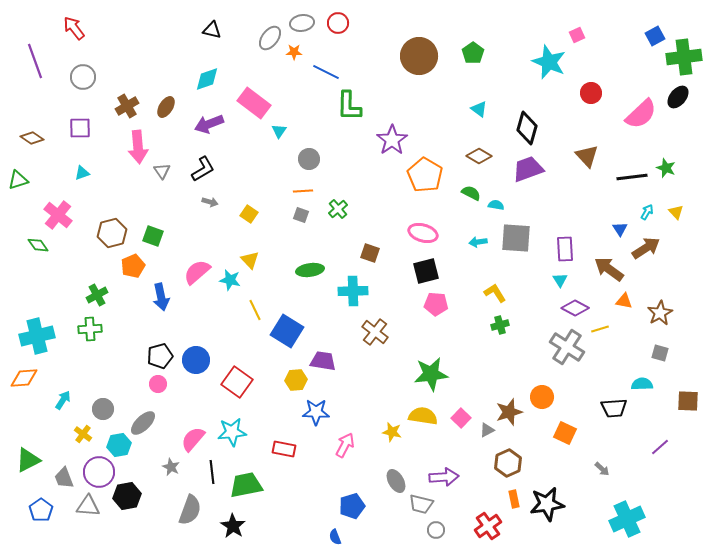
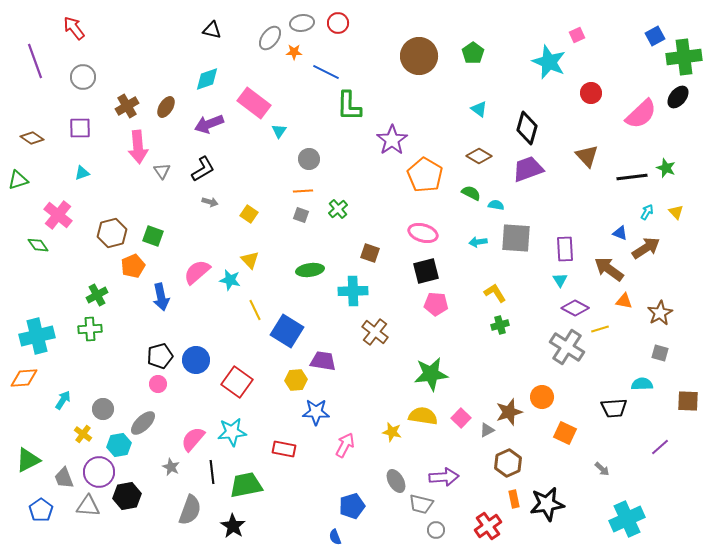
blue triangle at (620, 229): moved 4 px down; rotated 35 degrees counterclockwise
